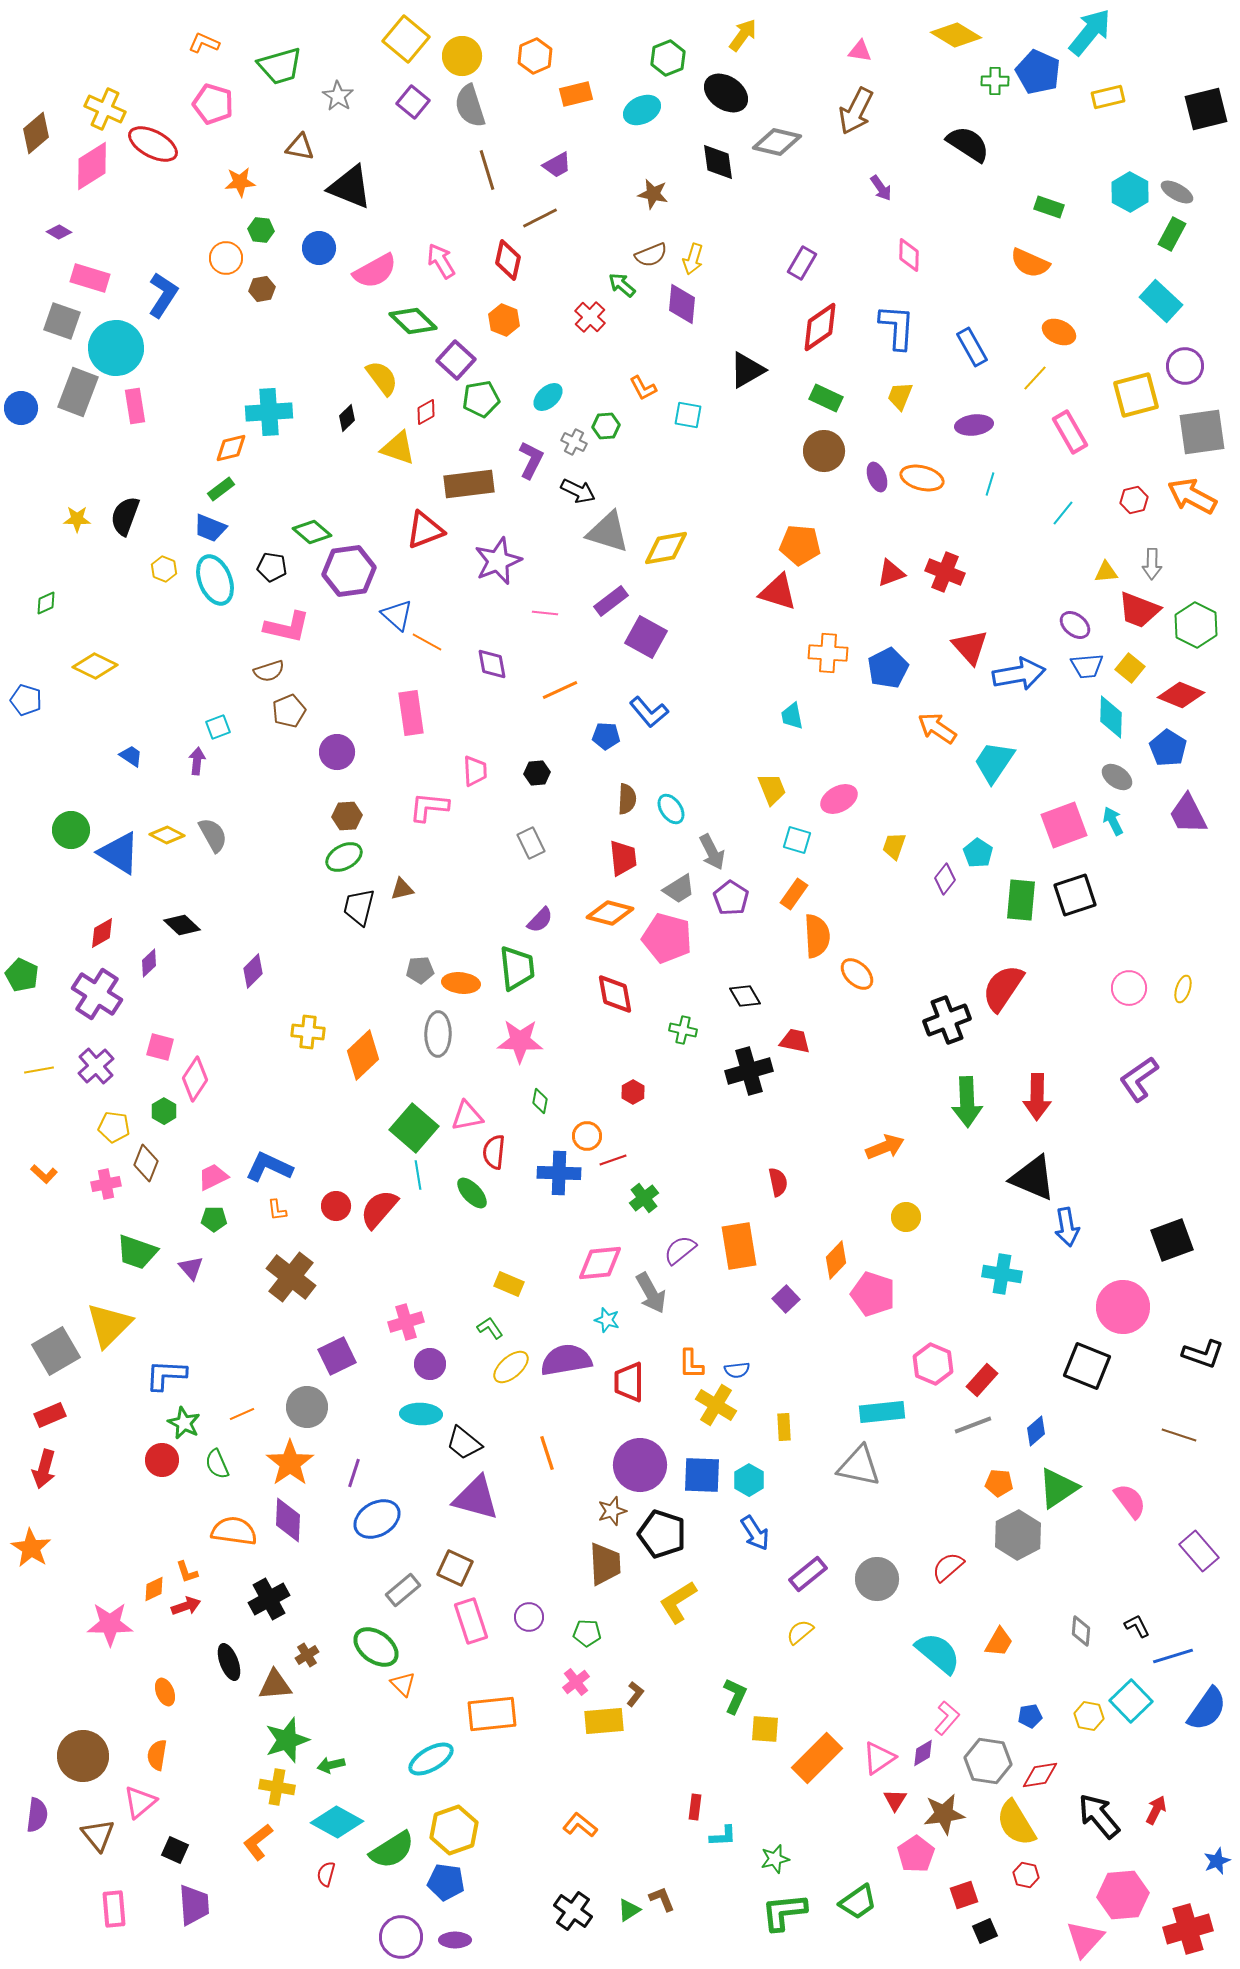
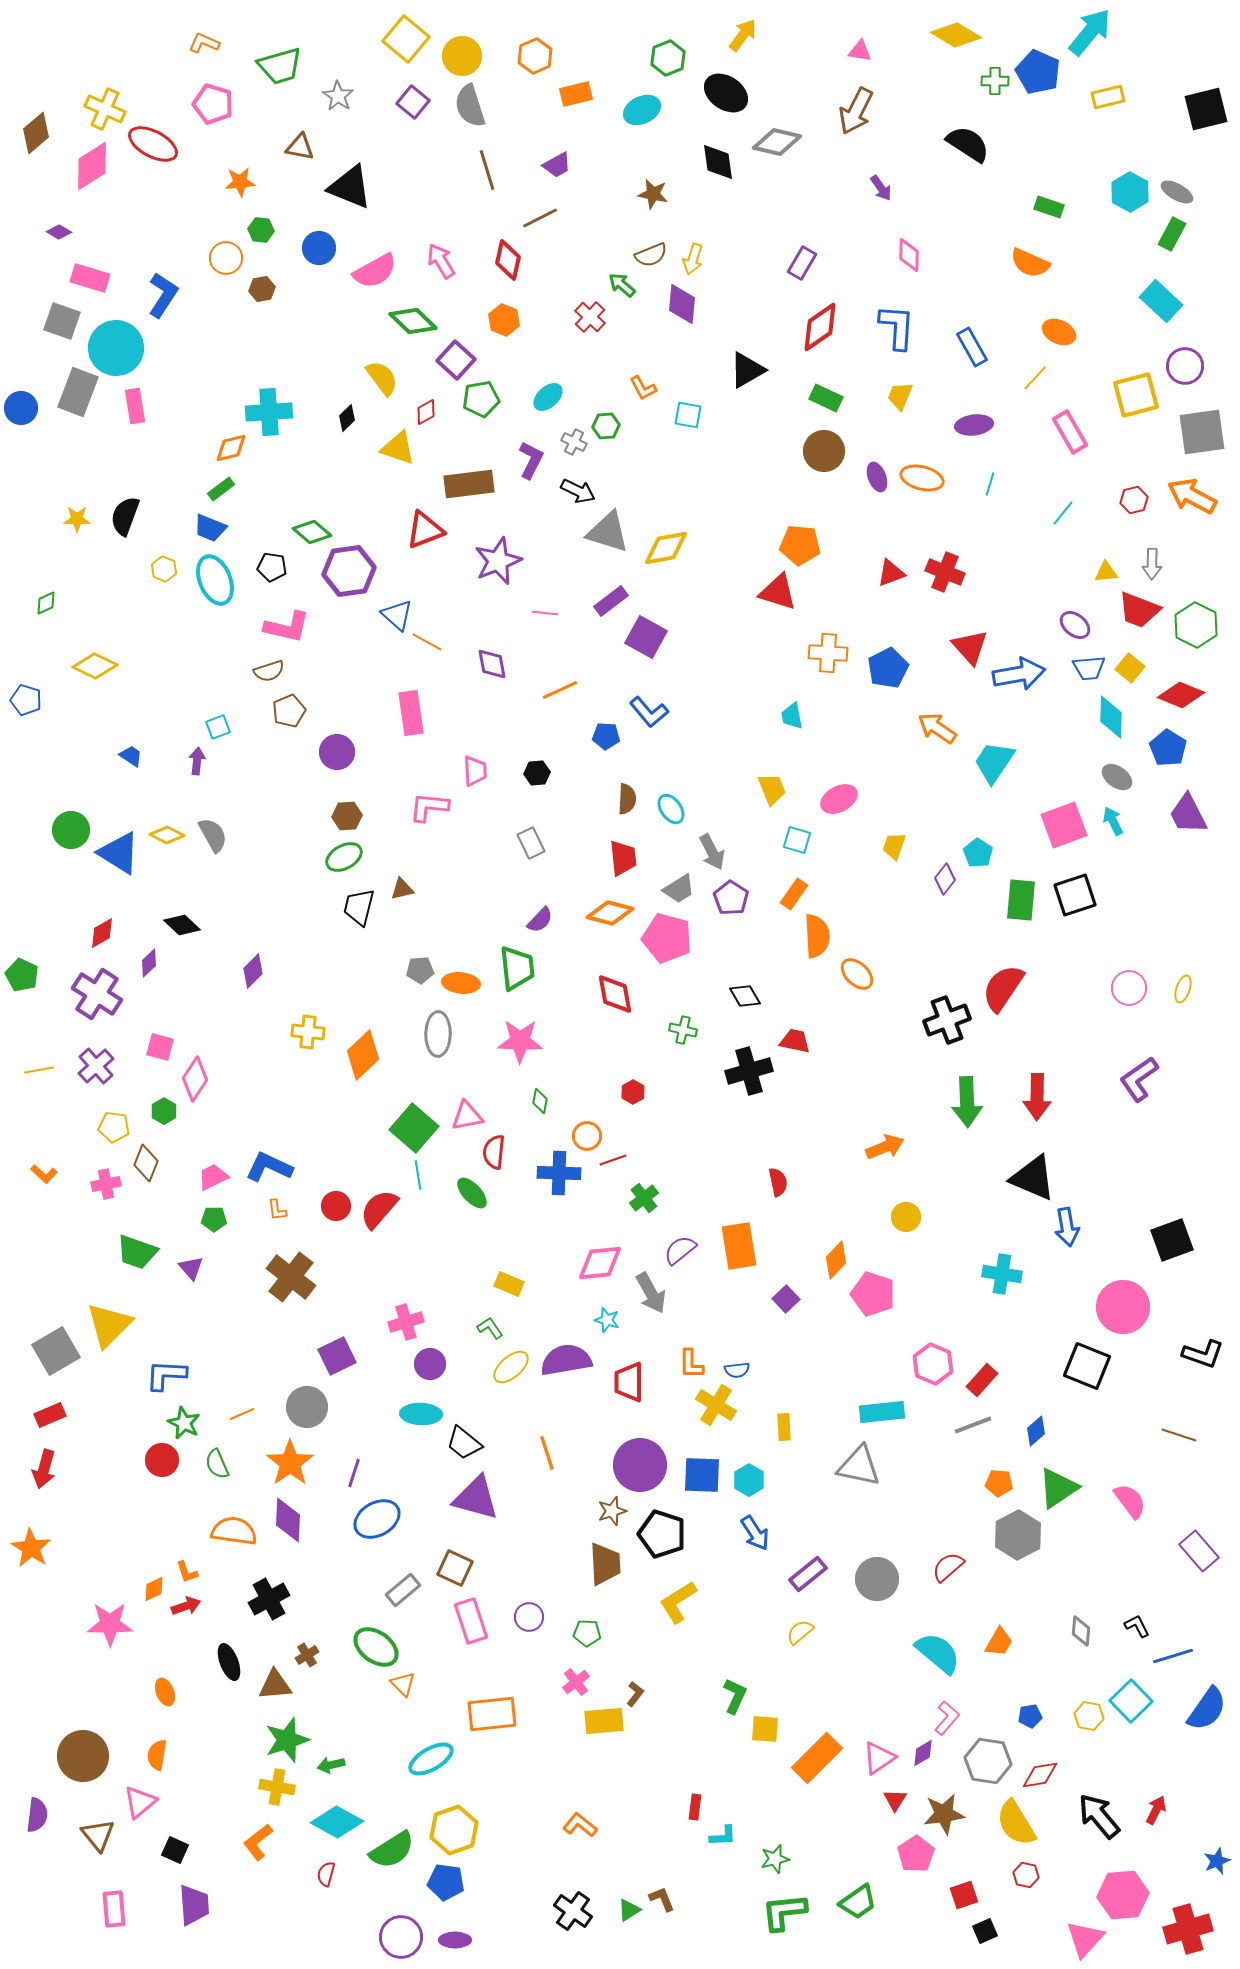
blue trapezoid at (1087, 666): moved 2 px right, 2 px down
